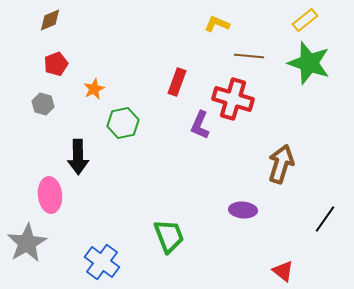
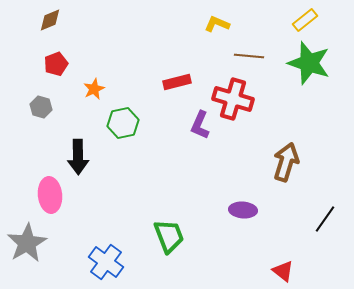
red rectangle: rotated 56 degrees clockwise
gray hexagon: moved 2 px left, 3 px down
brown arrow: moved 5 px right, 2 px up
blue cross: moved 4 px right
